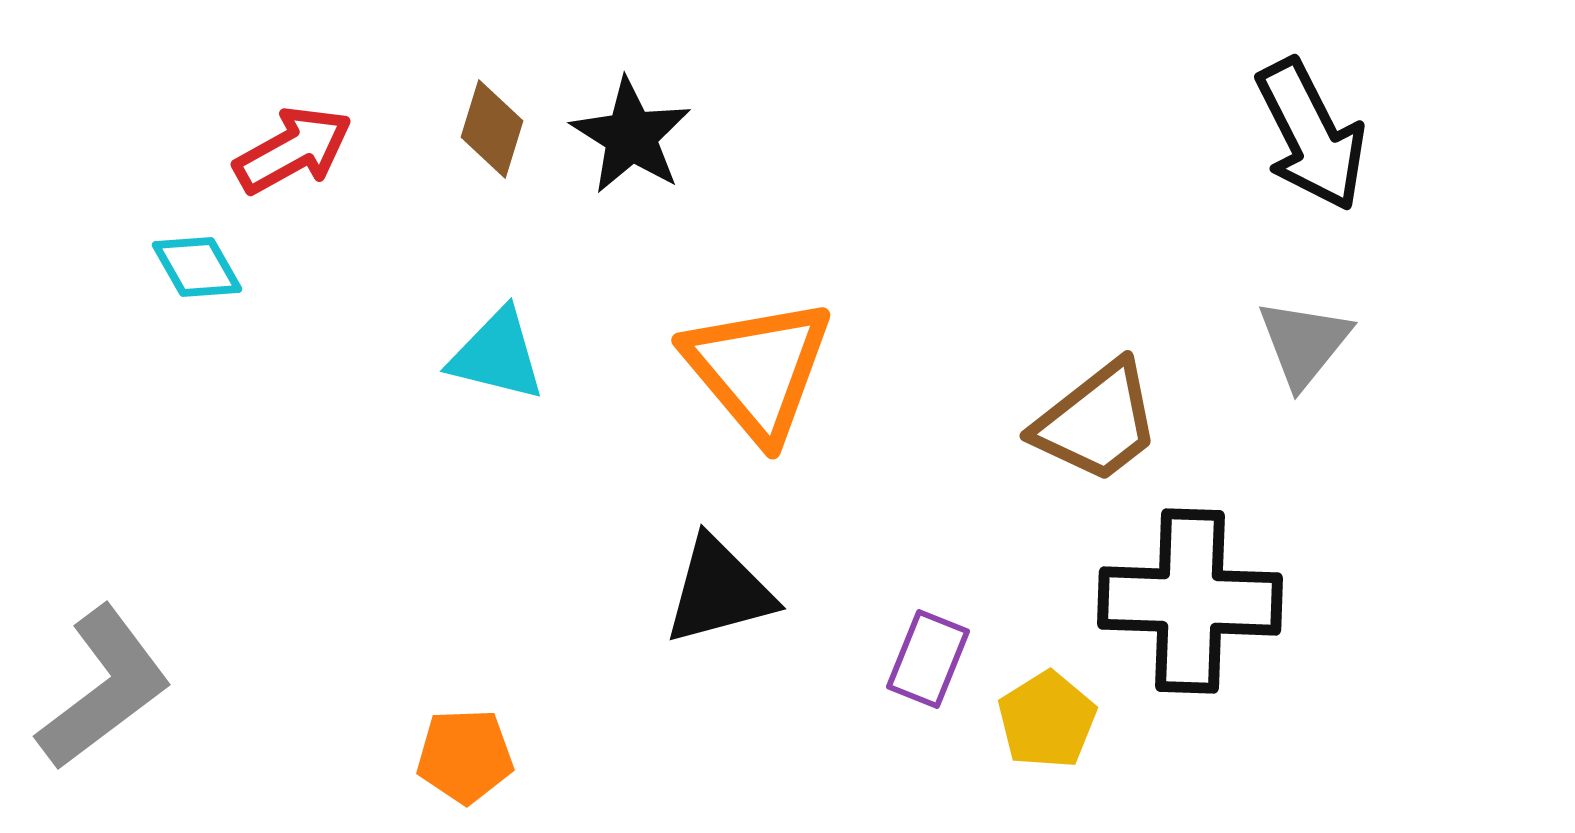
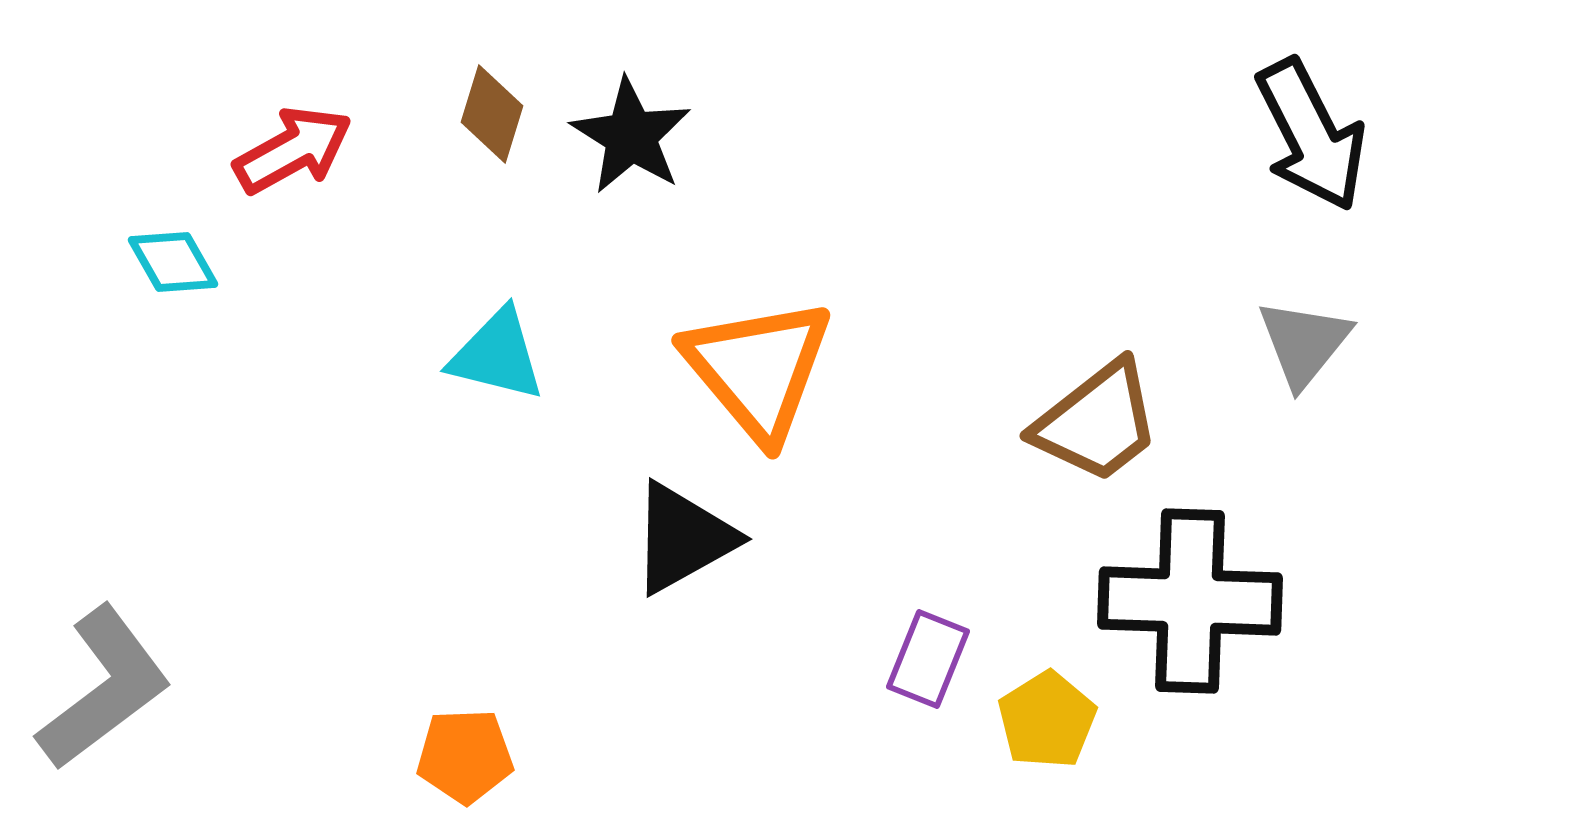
brown diamond: moved 15 px up
cyan diamond: moved 24 px left, 5 px up
black triangle: moved 36 px left, 53 px up; rotated 14 degrees counterclockwise
